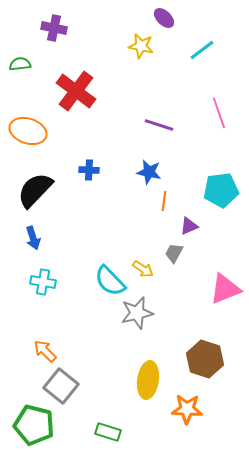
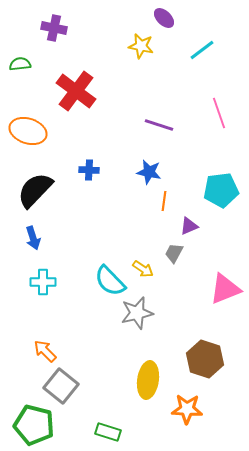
cyan cross: rotated 10 degrees counterclockwise
